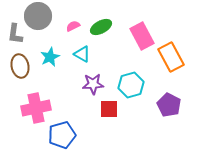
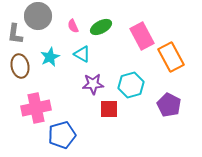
pink semicircle: rotated 88 degrees counterclockwise
